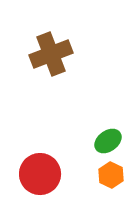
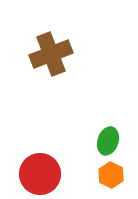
green ellipse: rotated 36 degrees counterclockwise
